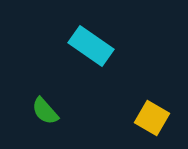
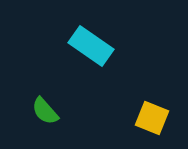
yellow square: rotated 8 degrees counterclockwise
